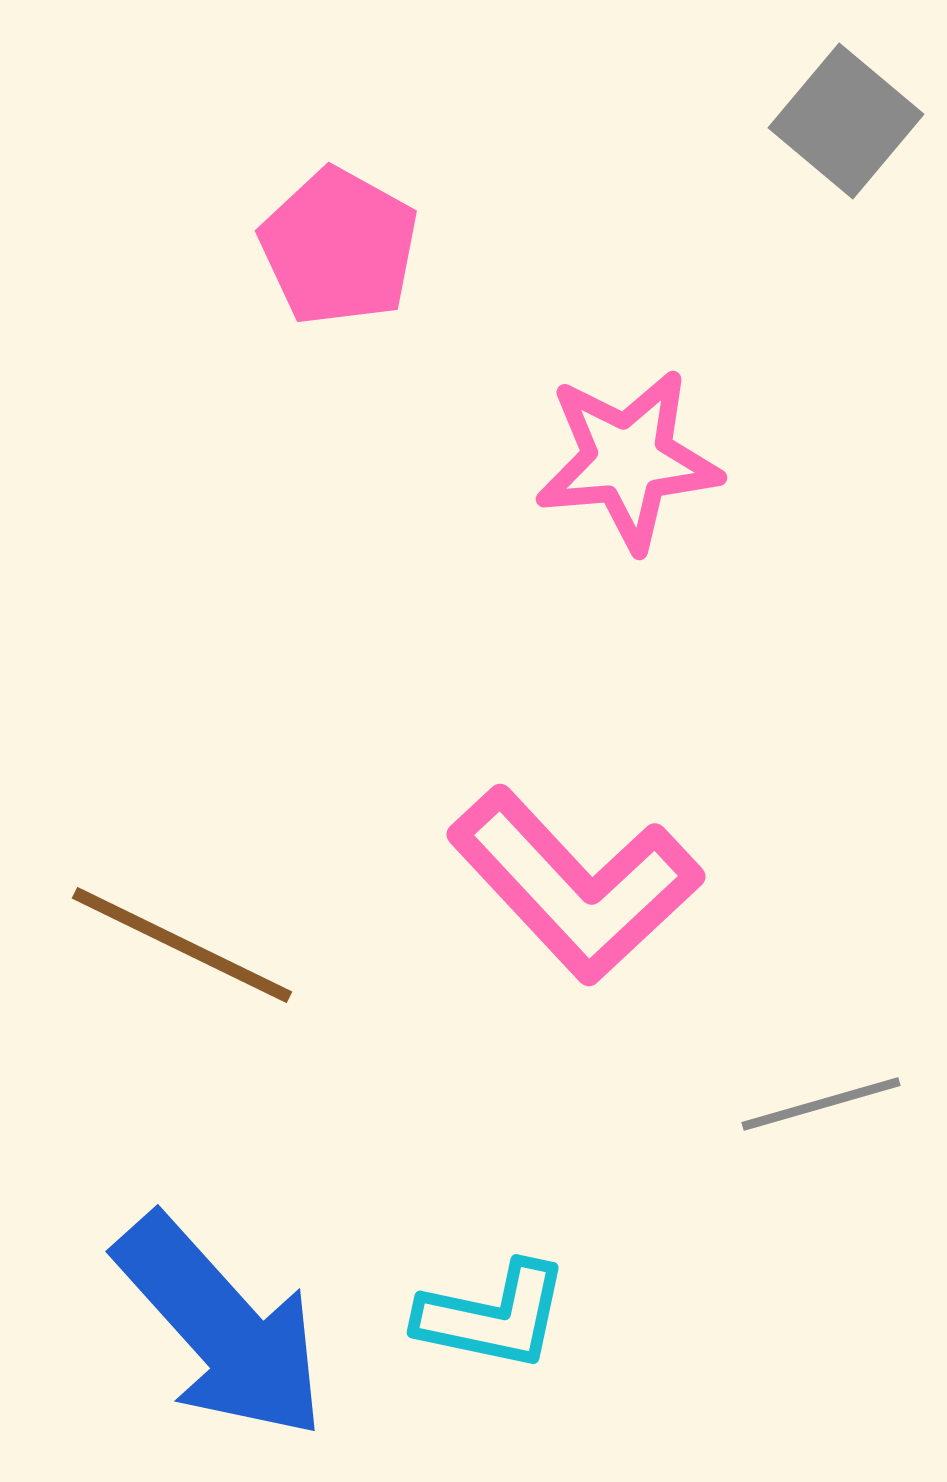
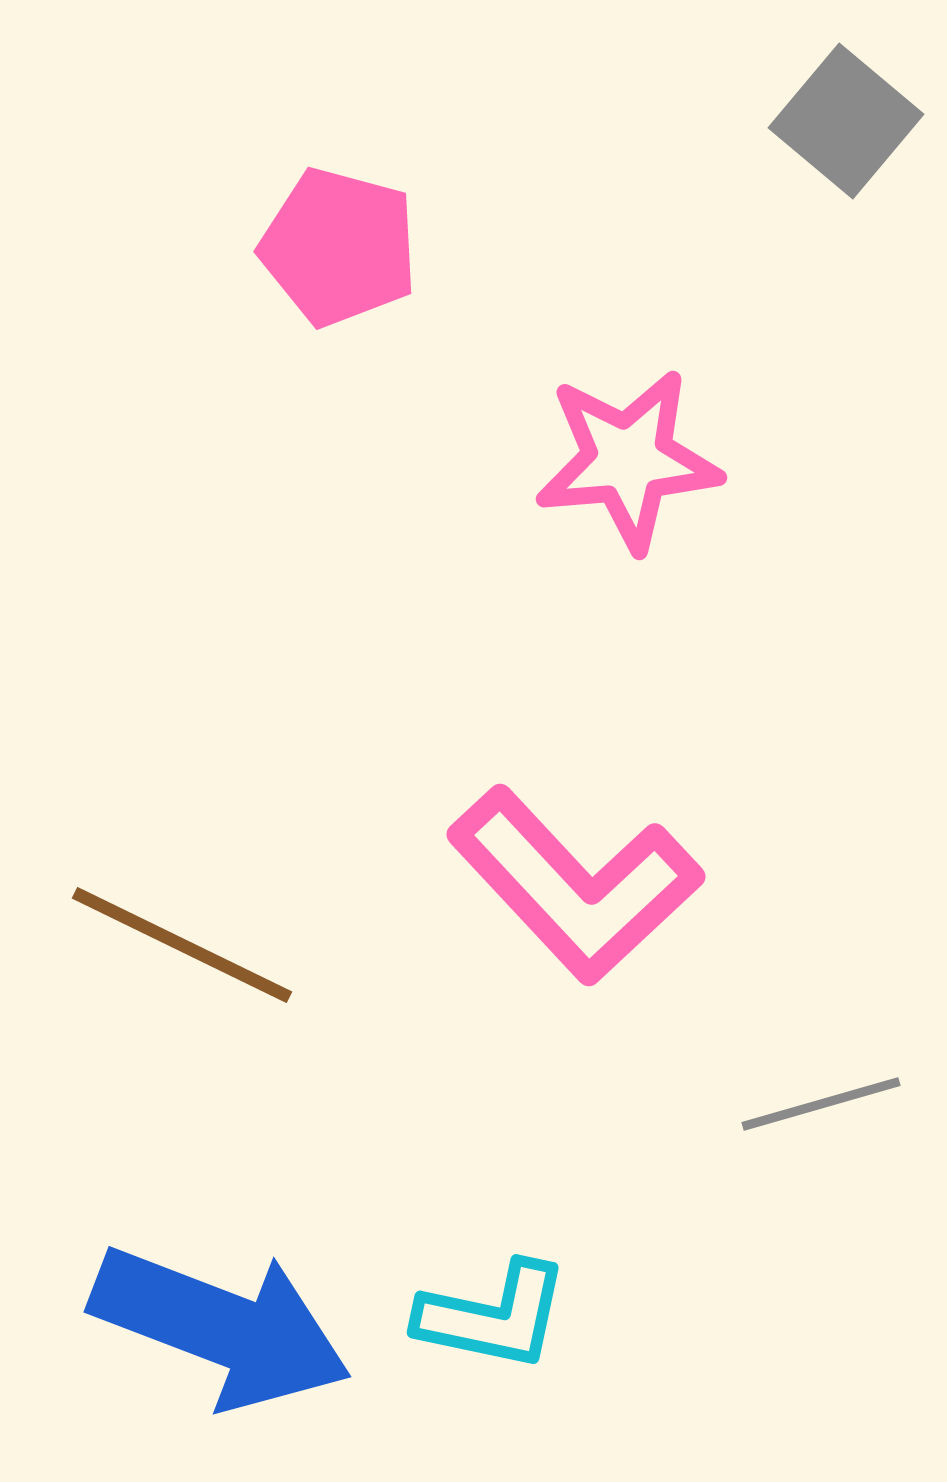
pink pentagon: rotated 14 degrees counterclockwise
blue arrow: rotated 27 degrees counterclockwise
